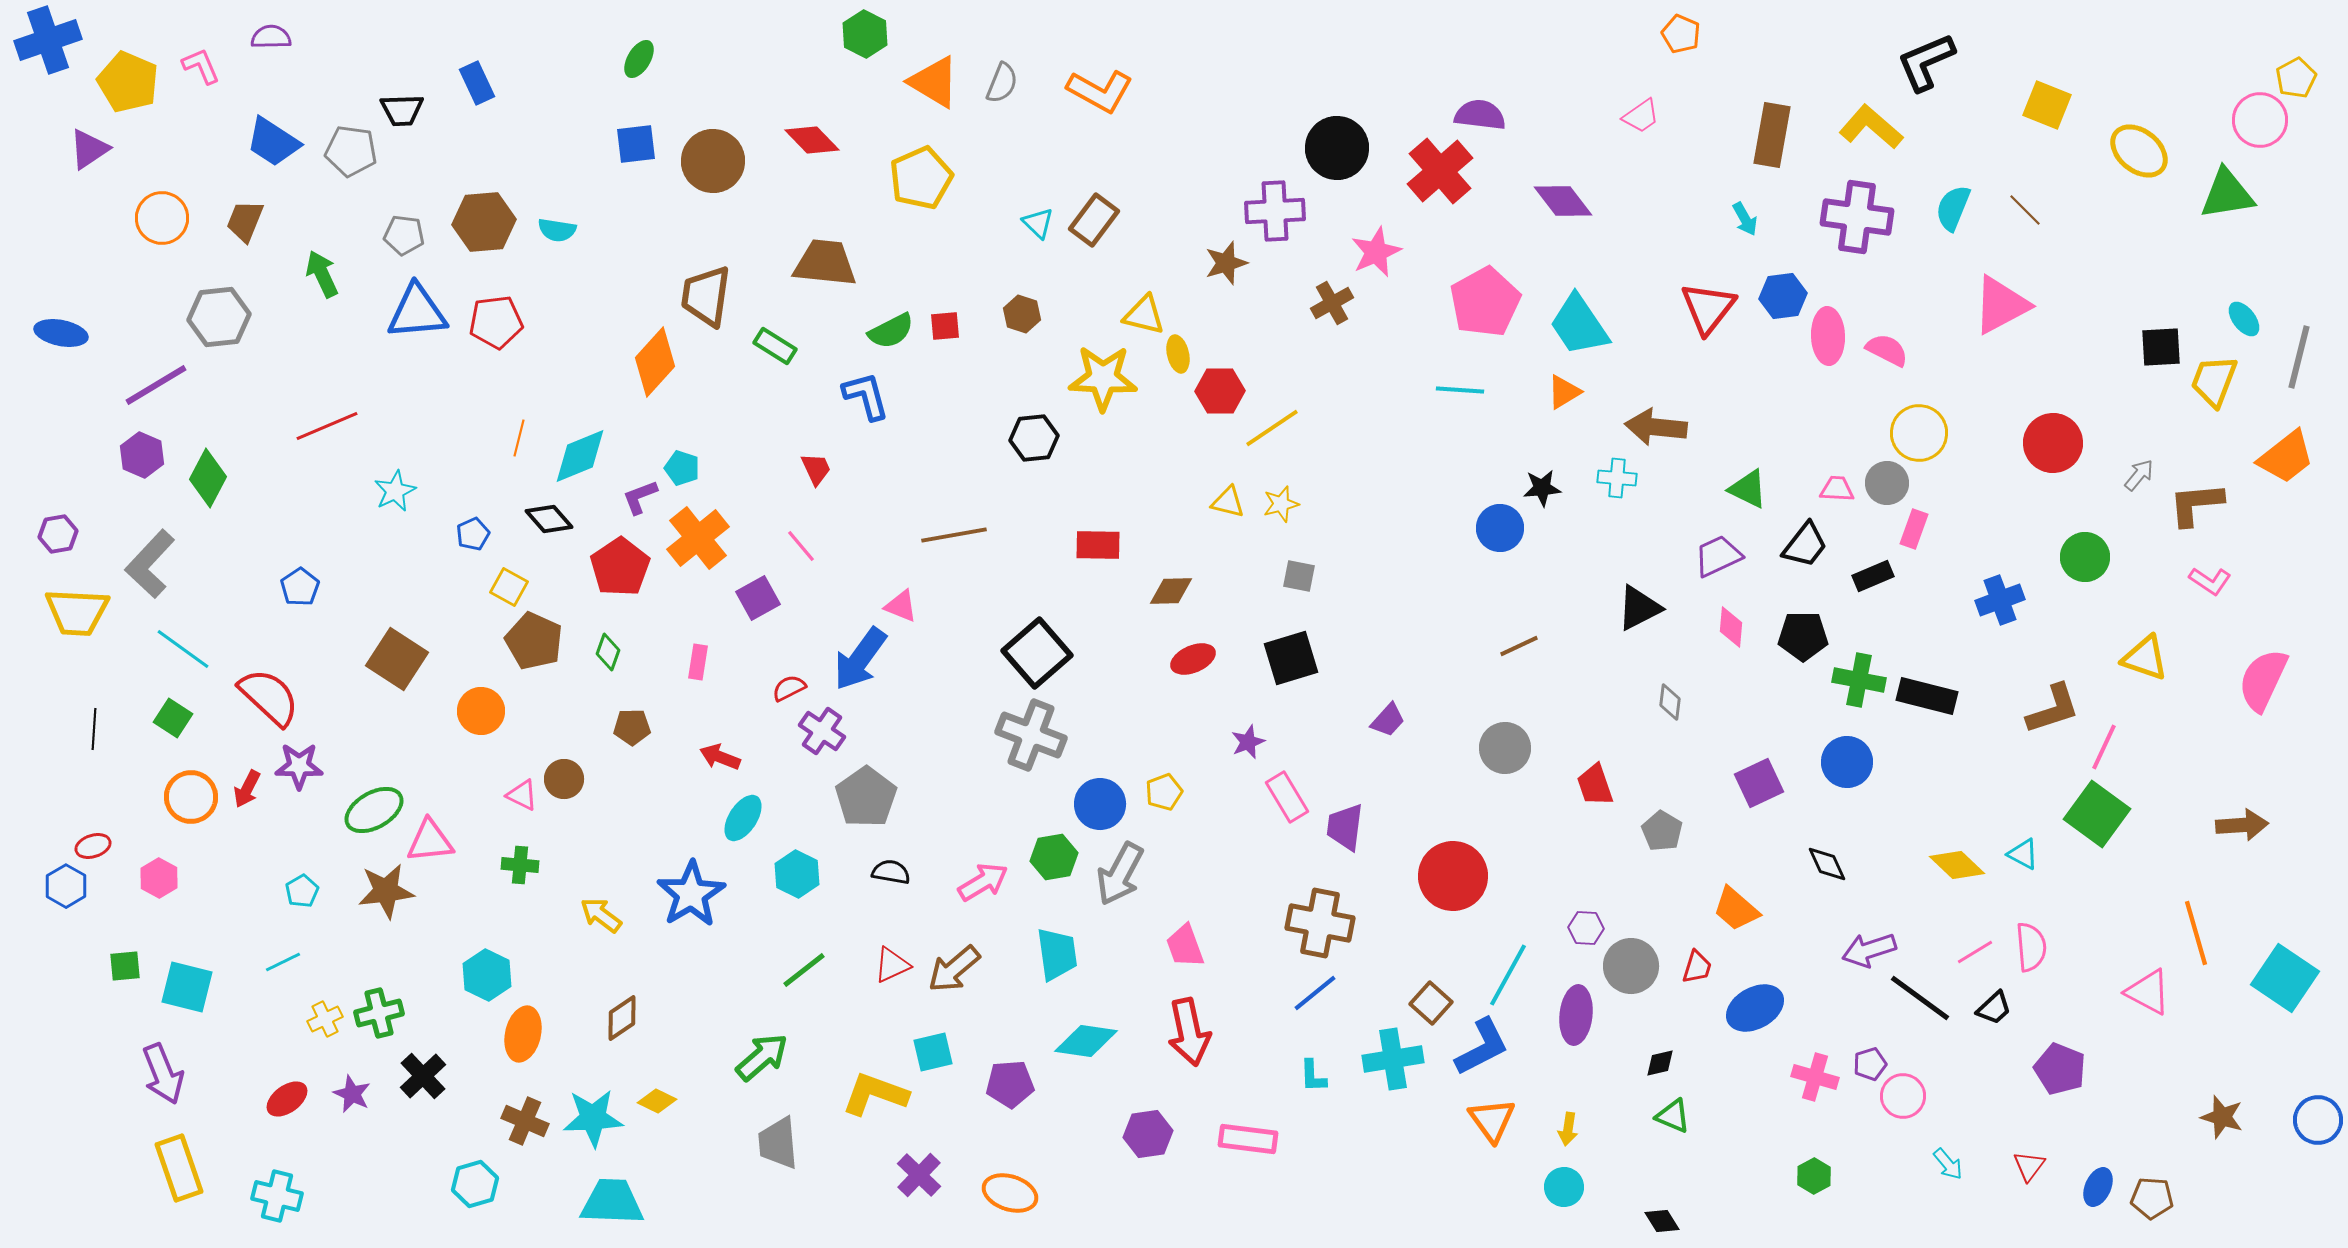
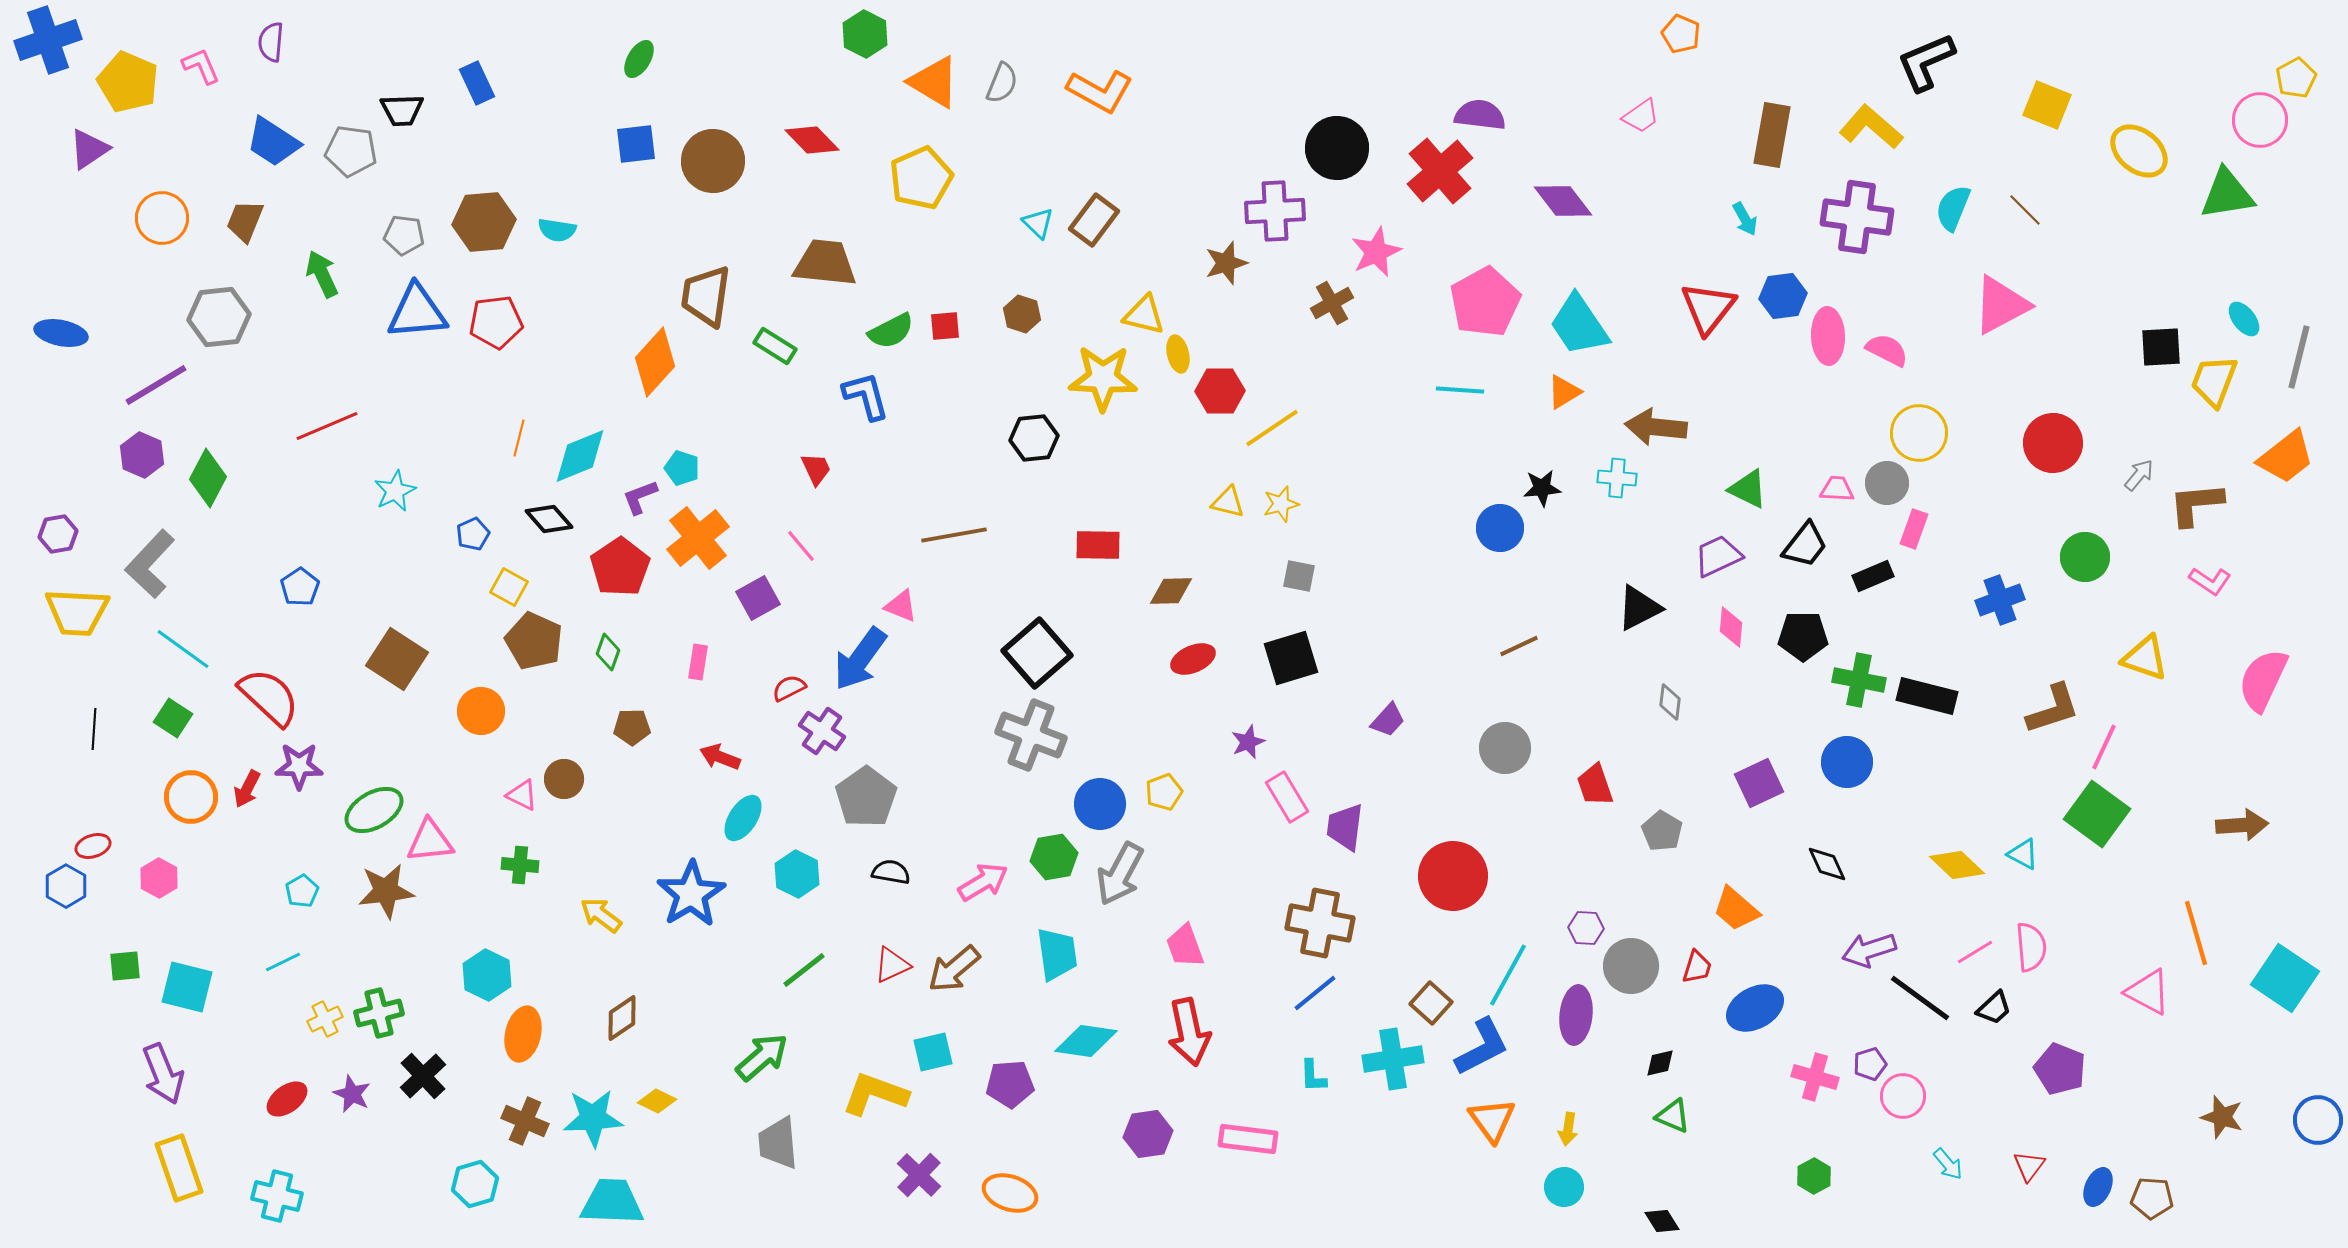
purple semicircle at (271, 37): moved 5 px down; rotated 84 degrees counterclockwise
